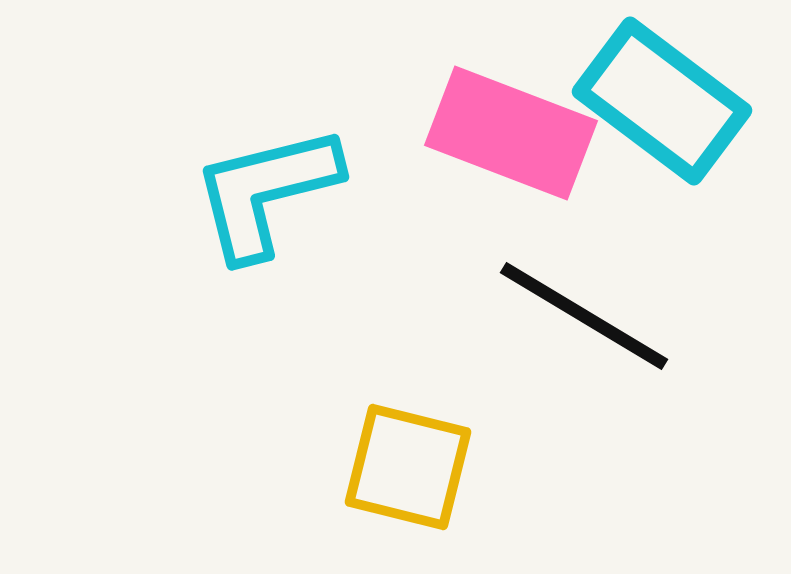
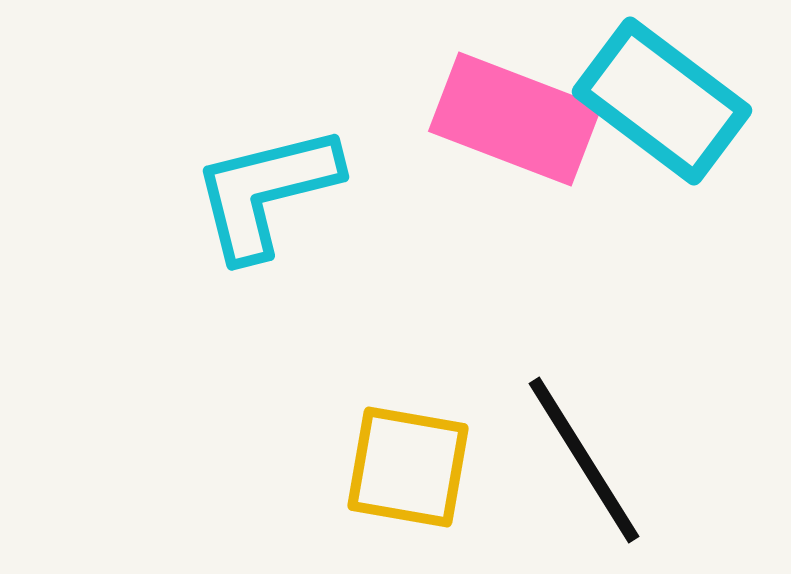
pink rectangle: moved 4 px right, 14 px up
black line: moved 144 px down; rotated 27 degrees clockwise
yellow square: rotated 4 degrees counterclockwise
